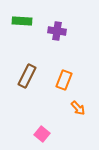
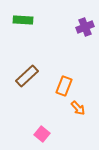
green rectangle: moved 1 px right, 1 px up
purple cross: moved 28 px right, 4 px up; rotated 30 degrees counterclockwise
brown rectangle: rotated 20 degrees clockwise
orange rectangle: moved 6 px down
